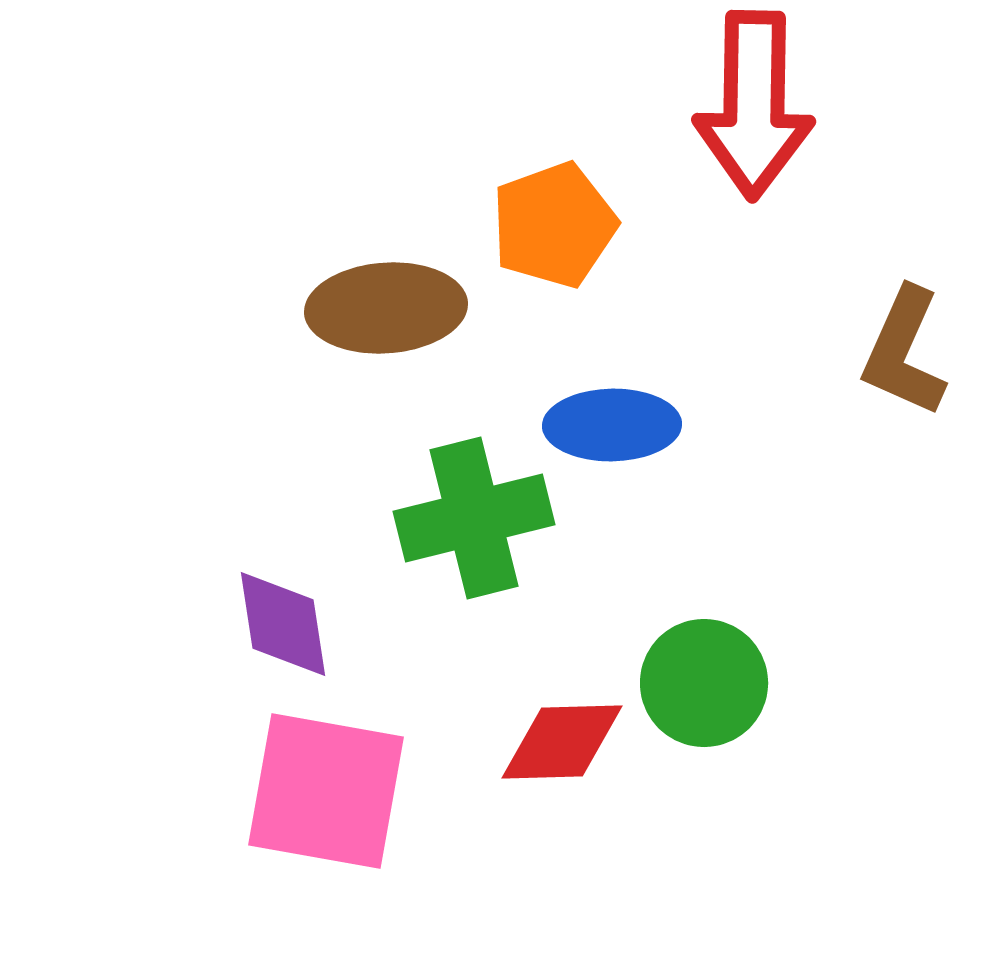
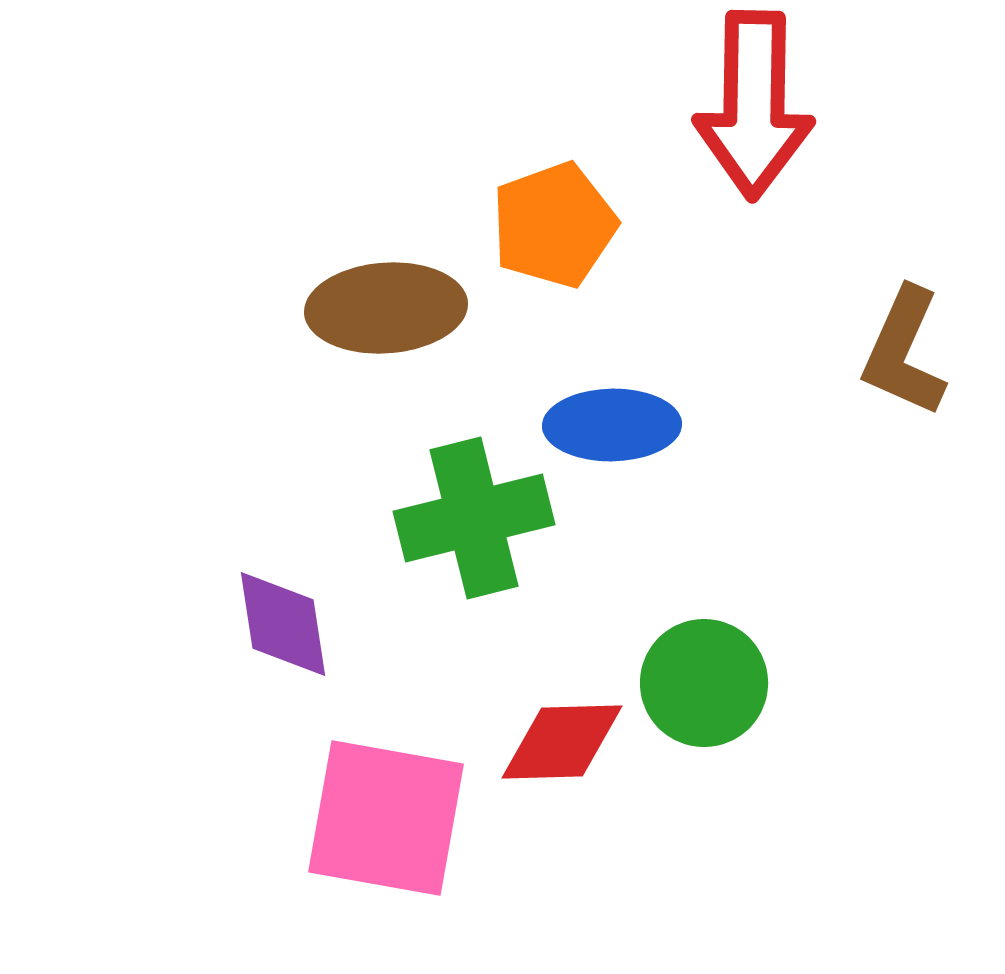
pink square: moved 60 px right, 27 px down
